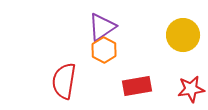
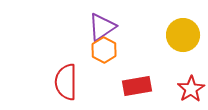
red semicircle: moved 2 px right, 1 px down; rotated 9 degrees counterclockwise
red star: rotated 24 degrees counterclockwise
